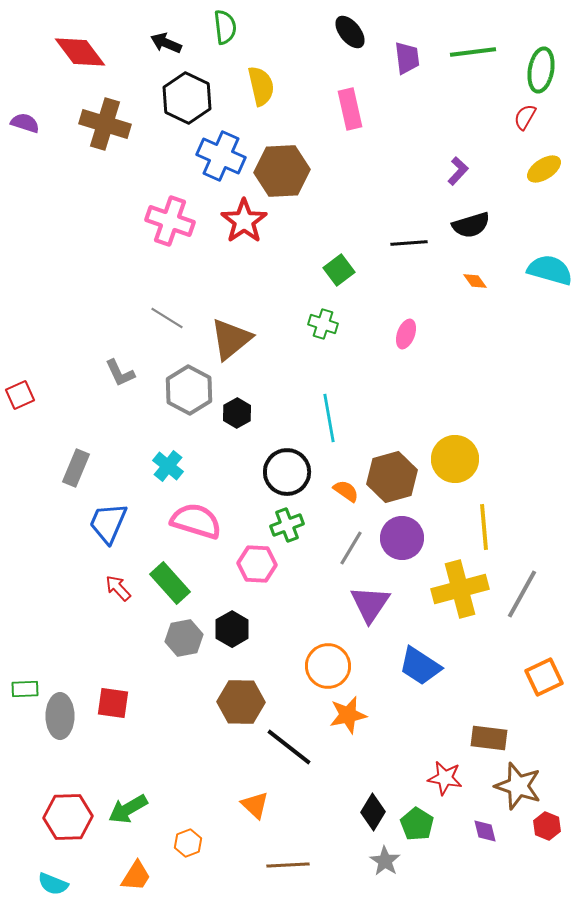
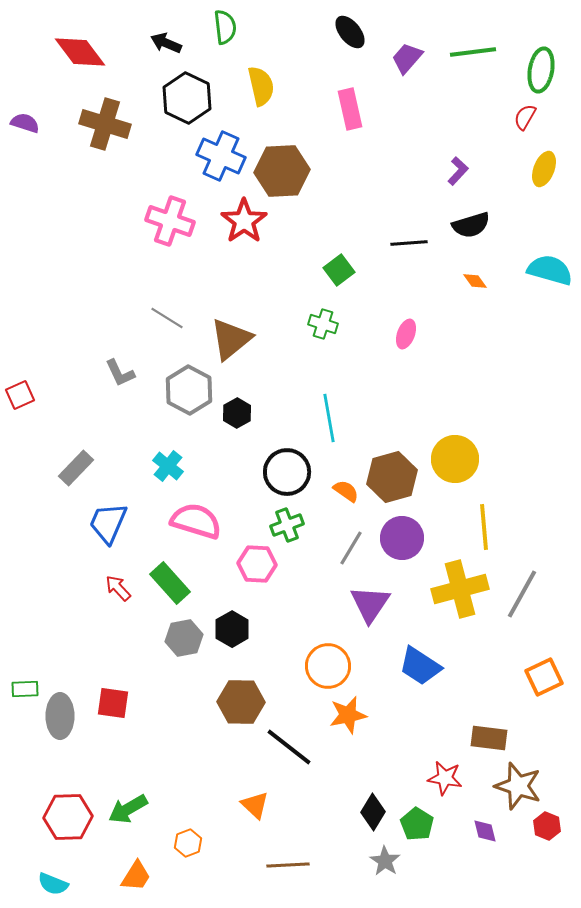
purple trapezoid at (407, 58): rotated 132 degrees counterclockwise
yellow ellipse at (544, 169): rotated 36 degrees counterclockwise
gray rectangle at (76, 468): rotated 21 degrees clockwise
